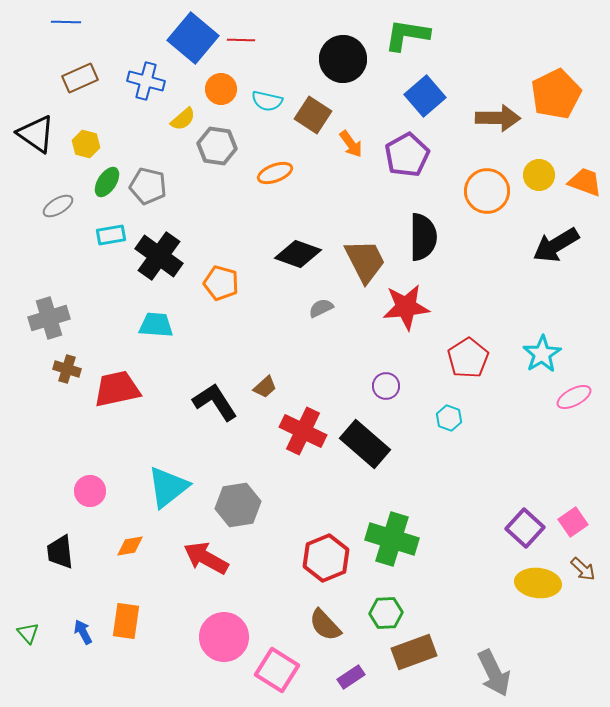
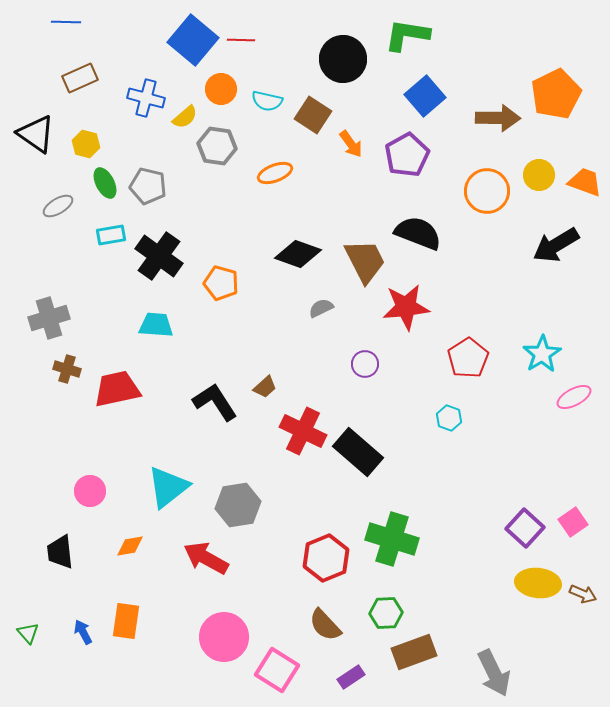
blue square at (193, 38): moved 2 px down
blue cross at (146, 81): moved 17 px down
yellow semicircle at (183, 119): moved 2 px right, 2 px up
green ellipse at (107, 182): moved 2 px left, 1 px down; rotated 60 degrees counterclockwise
black semicircle at (423, 237): moved 5 px left, 4 px up; rotated 69 degrees counterclockwise
purple circle at (386, 386): moved 21 px left, 22 px up
black rectangle at (365, 444): moved 7 px left, 8 px down
brown arrow at (583, 569): moved 25 px down; rotated 20 degrees counterclockwise
